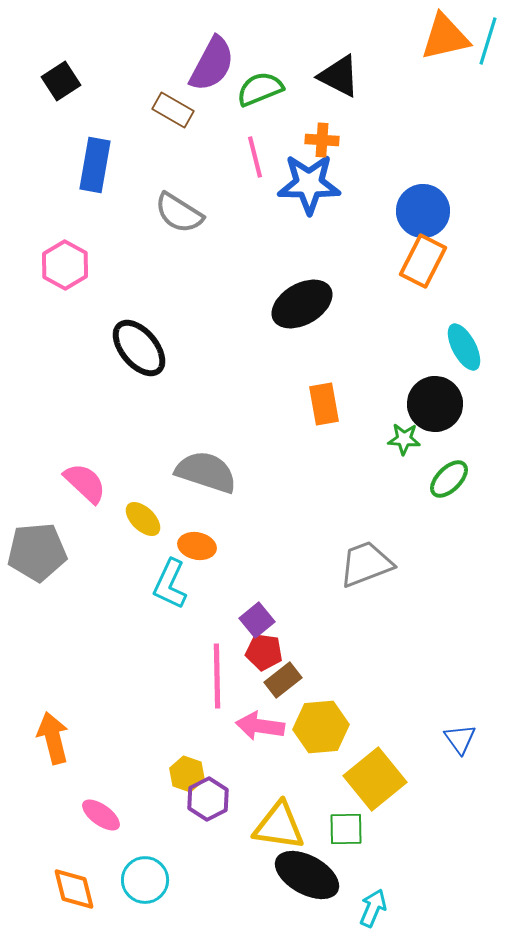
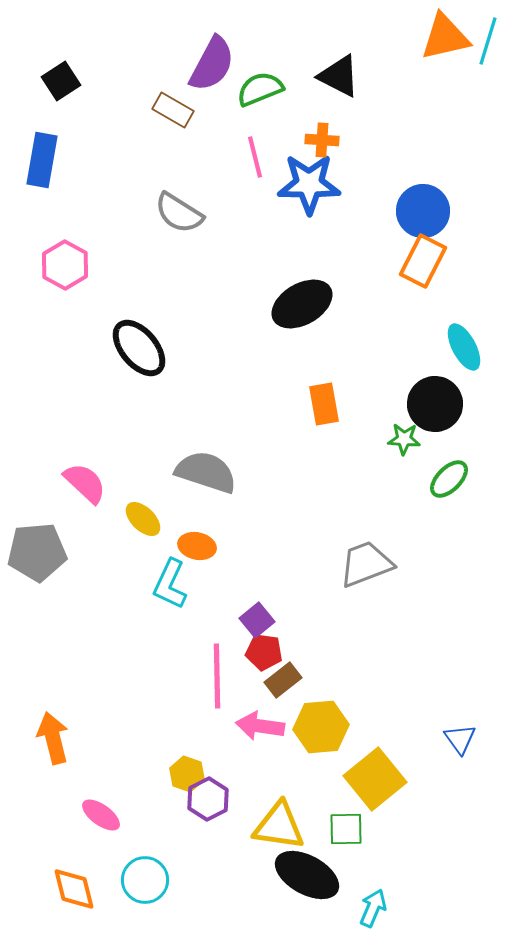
blue rectangle at (95, 165): moved 53 px left, 5 px up
